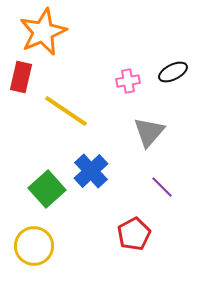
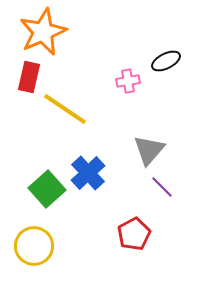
black ellipse: moved 7 px left, 11 px up
red rectangle: moved 8 px right
yellow line: moved 1 px left, 2 px up
gray triangle: moved 18 px down
blue cross: moved 3 px left, 2 px down
